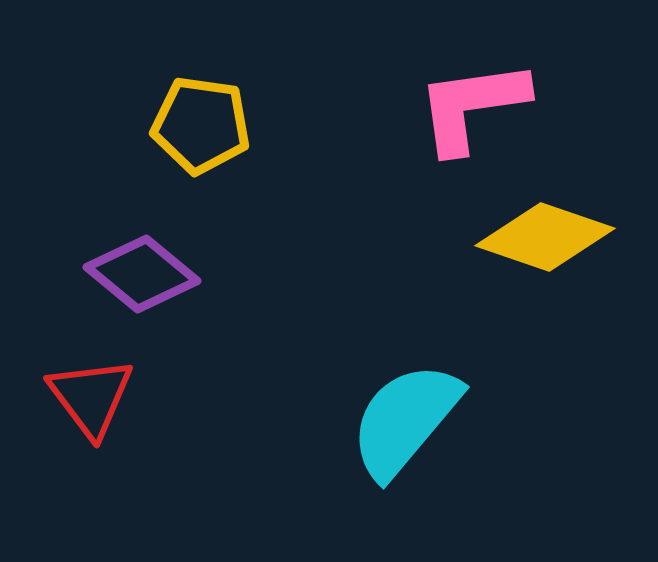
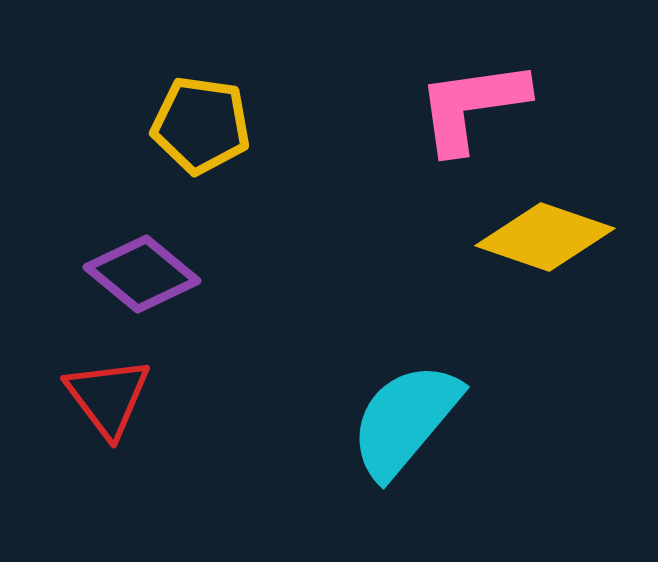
red triangle: moved 17 px right
